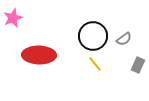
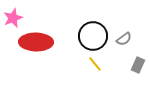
red ellipse: moved 3 px left, 13 px up
